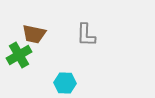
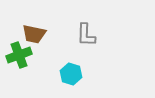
green cross: rotated 10 degrees clockwise
cyan hexagon: moved 6 px right, 9 px up; rotated 15 degrees clockwise
